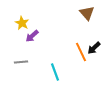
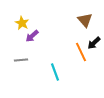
brown triangle: moved 2 px left, 7 px down
black arrow: moved 5 px up
gray line: moved 2 px up
